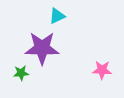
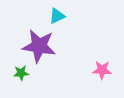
purple star: moved 3 px left, 2 px up; rotated 8 degrees clockwise
